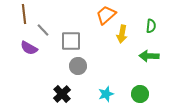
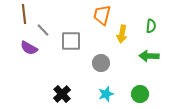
orange trapezoid: moved 4 px left; rotated 35 degrees counterclockwise
gray circle: moved 23 px right, 3 px up
